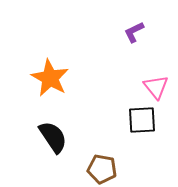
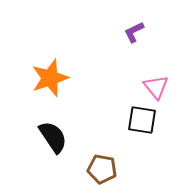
orange star: rotated 24 degrees clockwise
black square: rotated 12 degrees clockwise
